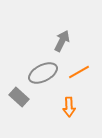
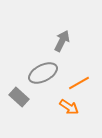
orange line: moved 11 px down
orange arrow: rotated 54 degrees counterclockwise
